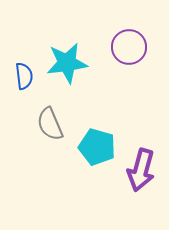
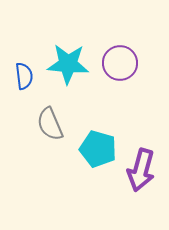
purple circle: moved 9 px left, 16 px down
cyan star: moved 1 px right, 1 px down; rotated 12 degrees clockwise
cyan pentagon: moved 1 px right, 2 px down
